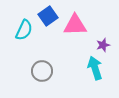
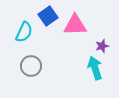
cyan semicircle: moved 2 px down
purple star: moved 1 px left, 1 px down
gray circle: moved 11 px left, 5 px up
